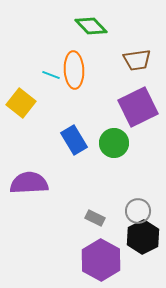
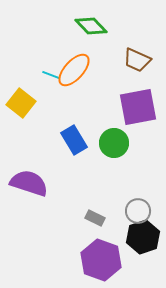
brown trapezoid: rotated 32 degrees clockwise
orange ellipse: rotated 45 degrees clockwise
purple square: rotated 15 degrees clockwise
purple semicircle: rotated 21 degrees clockwise
black hexagon: rotated 8 degrees clockwise
purple hexagon: rotated 9 degrees counterclockwise
